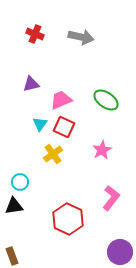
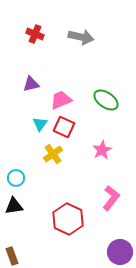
cyan circle: moved 4 px left, 4 px up
